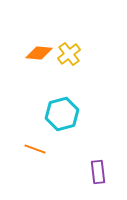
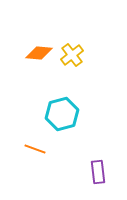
yellow cross: moved 3 px right, 1 px down
